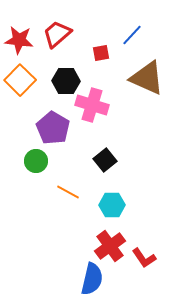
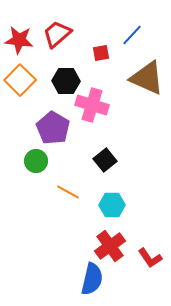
red L-shape: moved 6 px right
